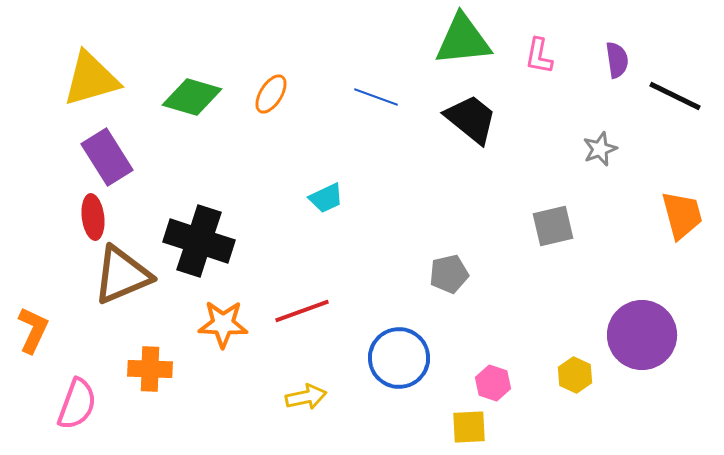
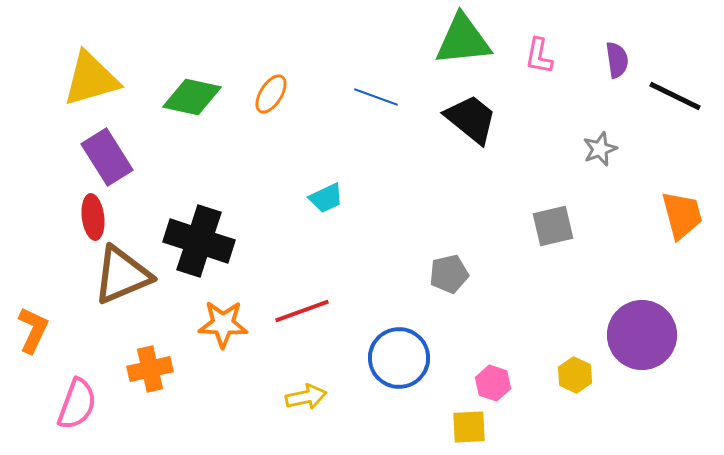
green diamond: rotated 4 degrees counterclockwise
orange cross: rotated 15 degrees counterclockwise
